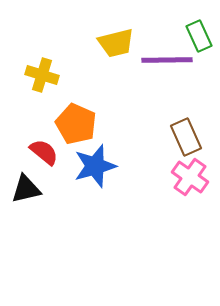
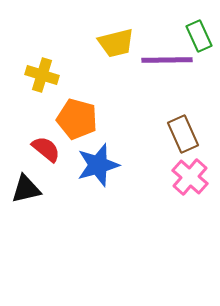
orange pentagon: moved 1 px right, 5 px up; rotated 9 degrees counterclockwise
brown rectangle: moved 3 px left, 3 px up
red semicircle: moved 2 px right, 3 px up
blue star: moved 3 px right, 1 px up
pink cross: rotated 6 degrees clockwise
